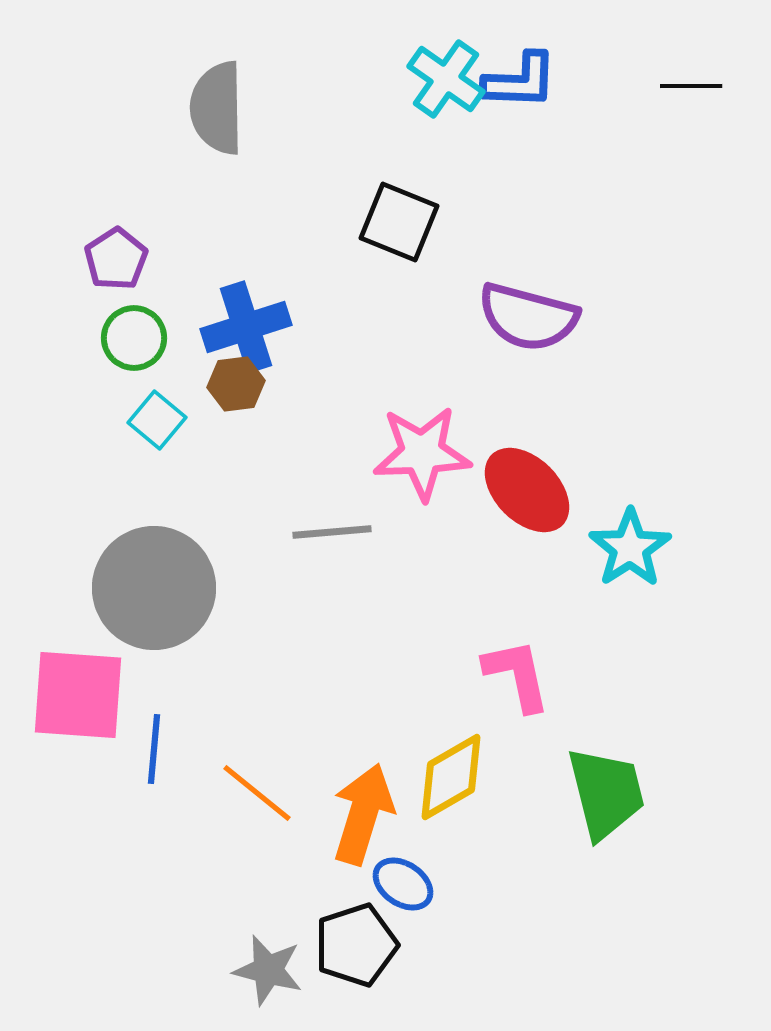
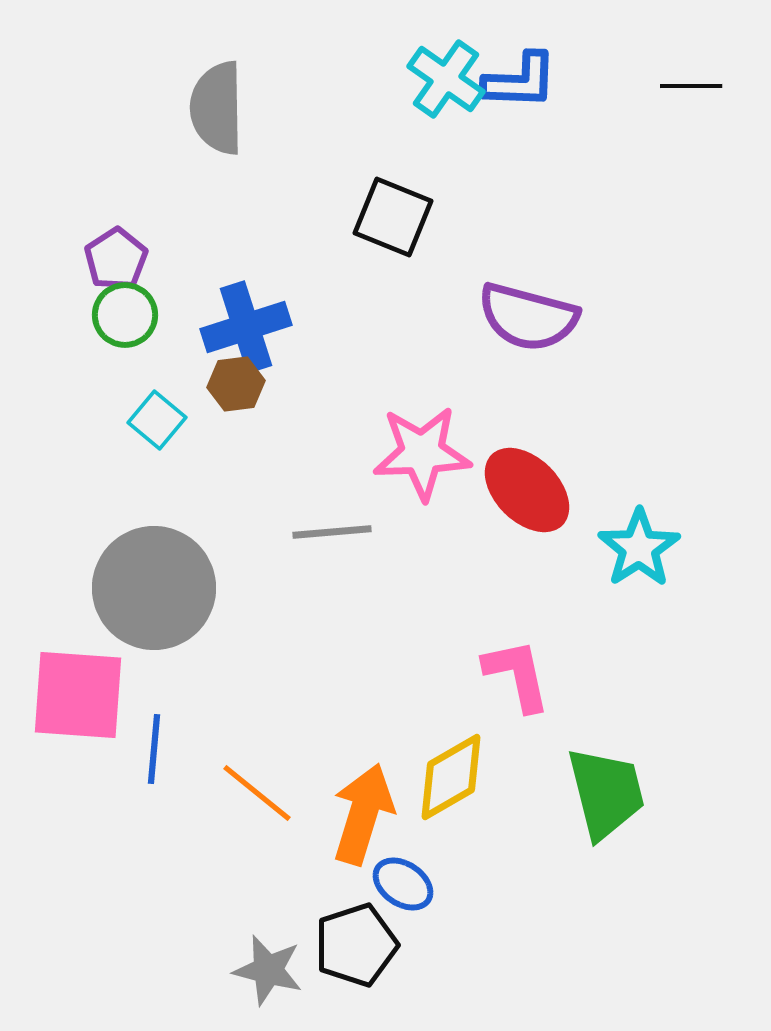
black square: moved 6 px left, 5 px up
green circle: moved 9 px left, 23 px up
cyan star: moved 9 px right
